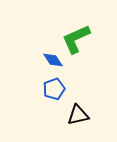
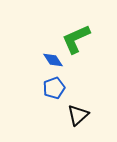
blue pentagon: moved 1 px up
black triangle: rotated 30 degrees counterclockwise
